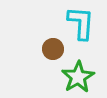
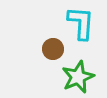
green star: rotated 8 degrees clockwise
